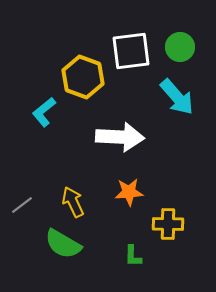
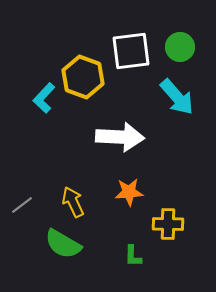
cyan L-shape: moved 14 px up; rotated 8 degrees counterclockwise
